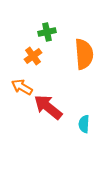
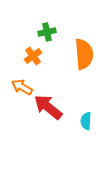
cyan semicircle: moved 2 px right, 3 px up
